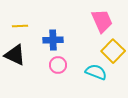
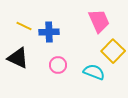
pink trapezoid: moved 3 px left
yellow line: moved 4 px right; rotated 28 degrees clockwise
blue cross: moved 4 px left, 8 px up
black triangle: moved 3 px right, 3 px down
cyan semicircle: moved 2 px left
